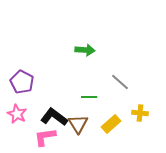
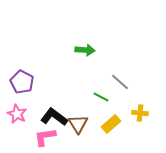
green line: moved 12 px right; rotated 28 degrees clockwise
